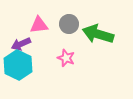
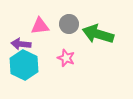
pink triangle: moved 1 px right, 1 px down
purple arrow: rotated 30 degrees clockwise
cyan hexagon: moved 6 px right
